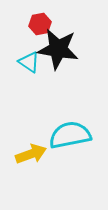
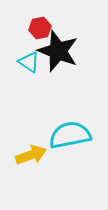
red hexagon: moved 4 px down
black star: moved 2 px down; rotated 12 degrees clockwise
yellow arrow: moved 1 px down
